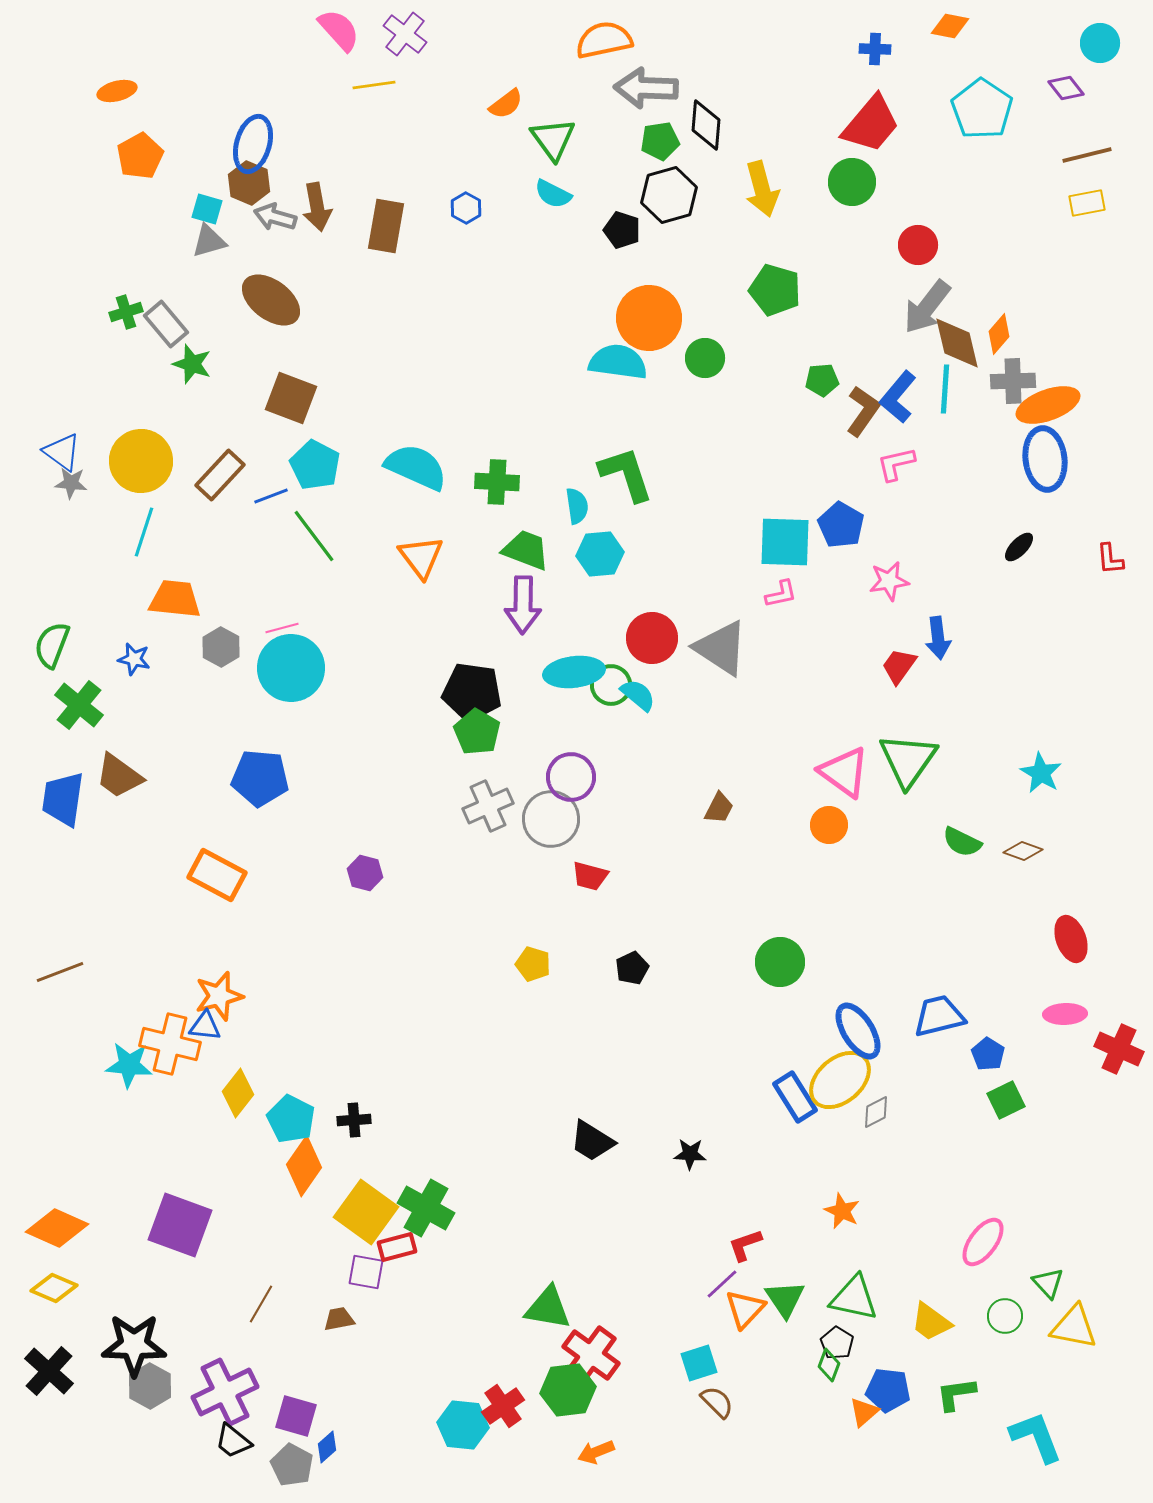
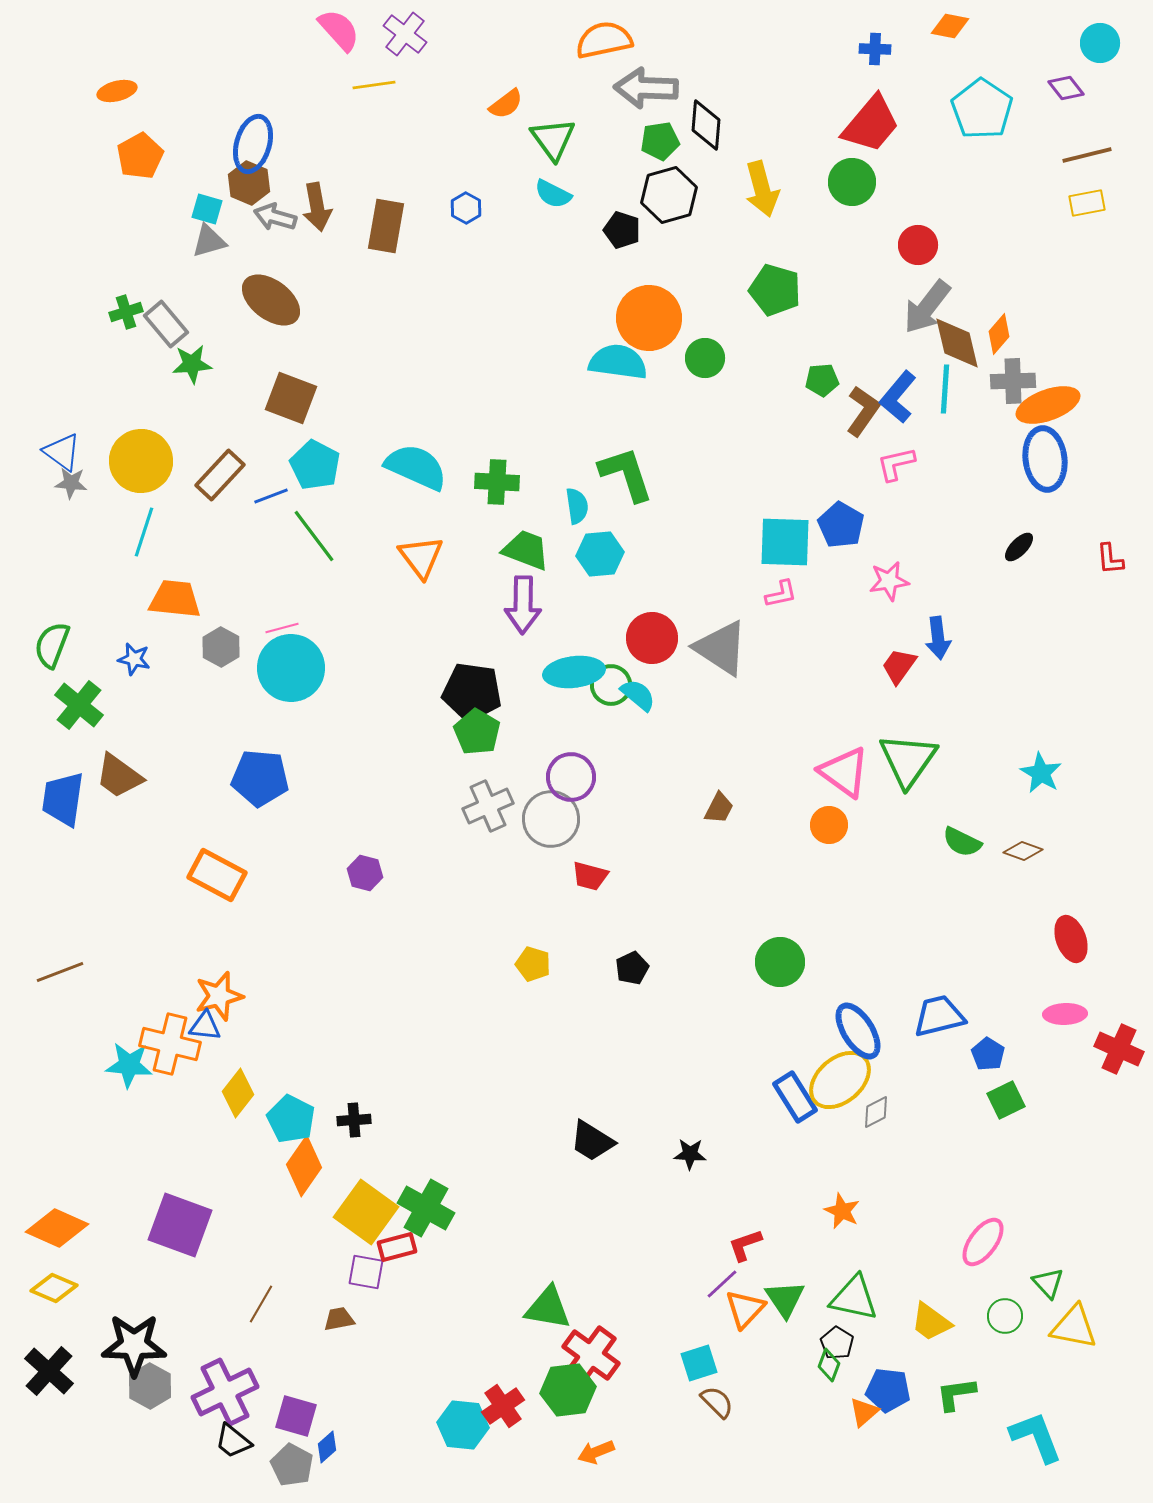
green star at (192, 364): rotated 24 degrees counterclockwise
